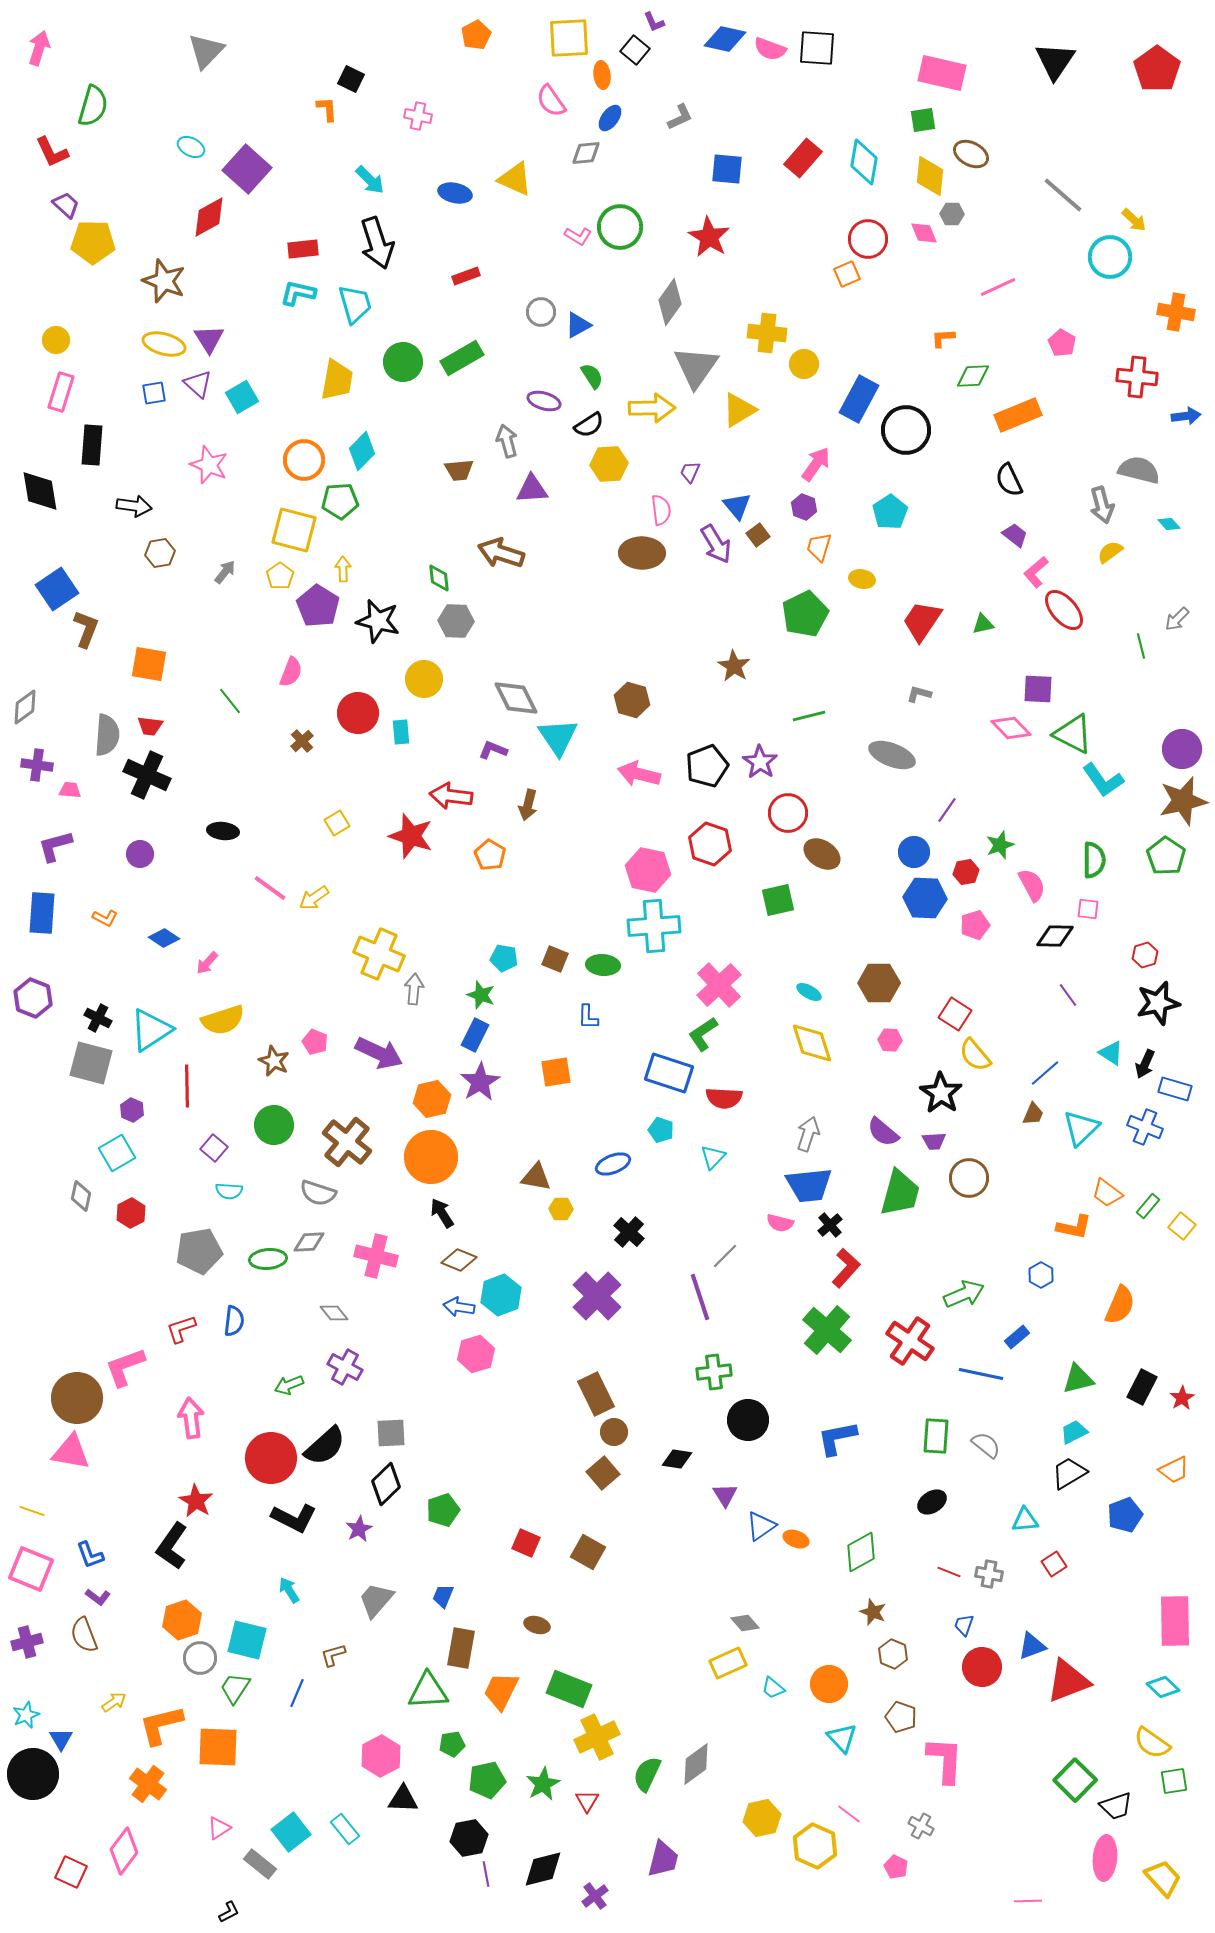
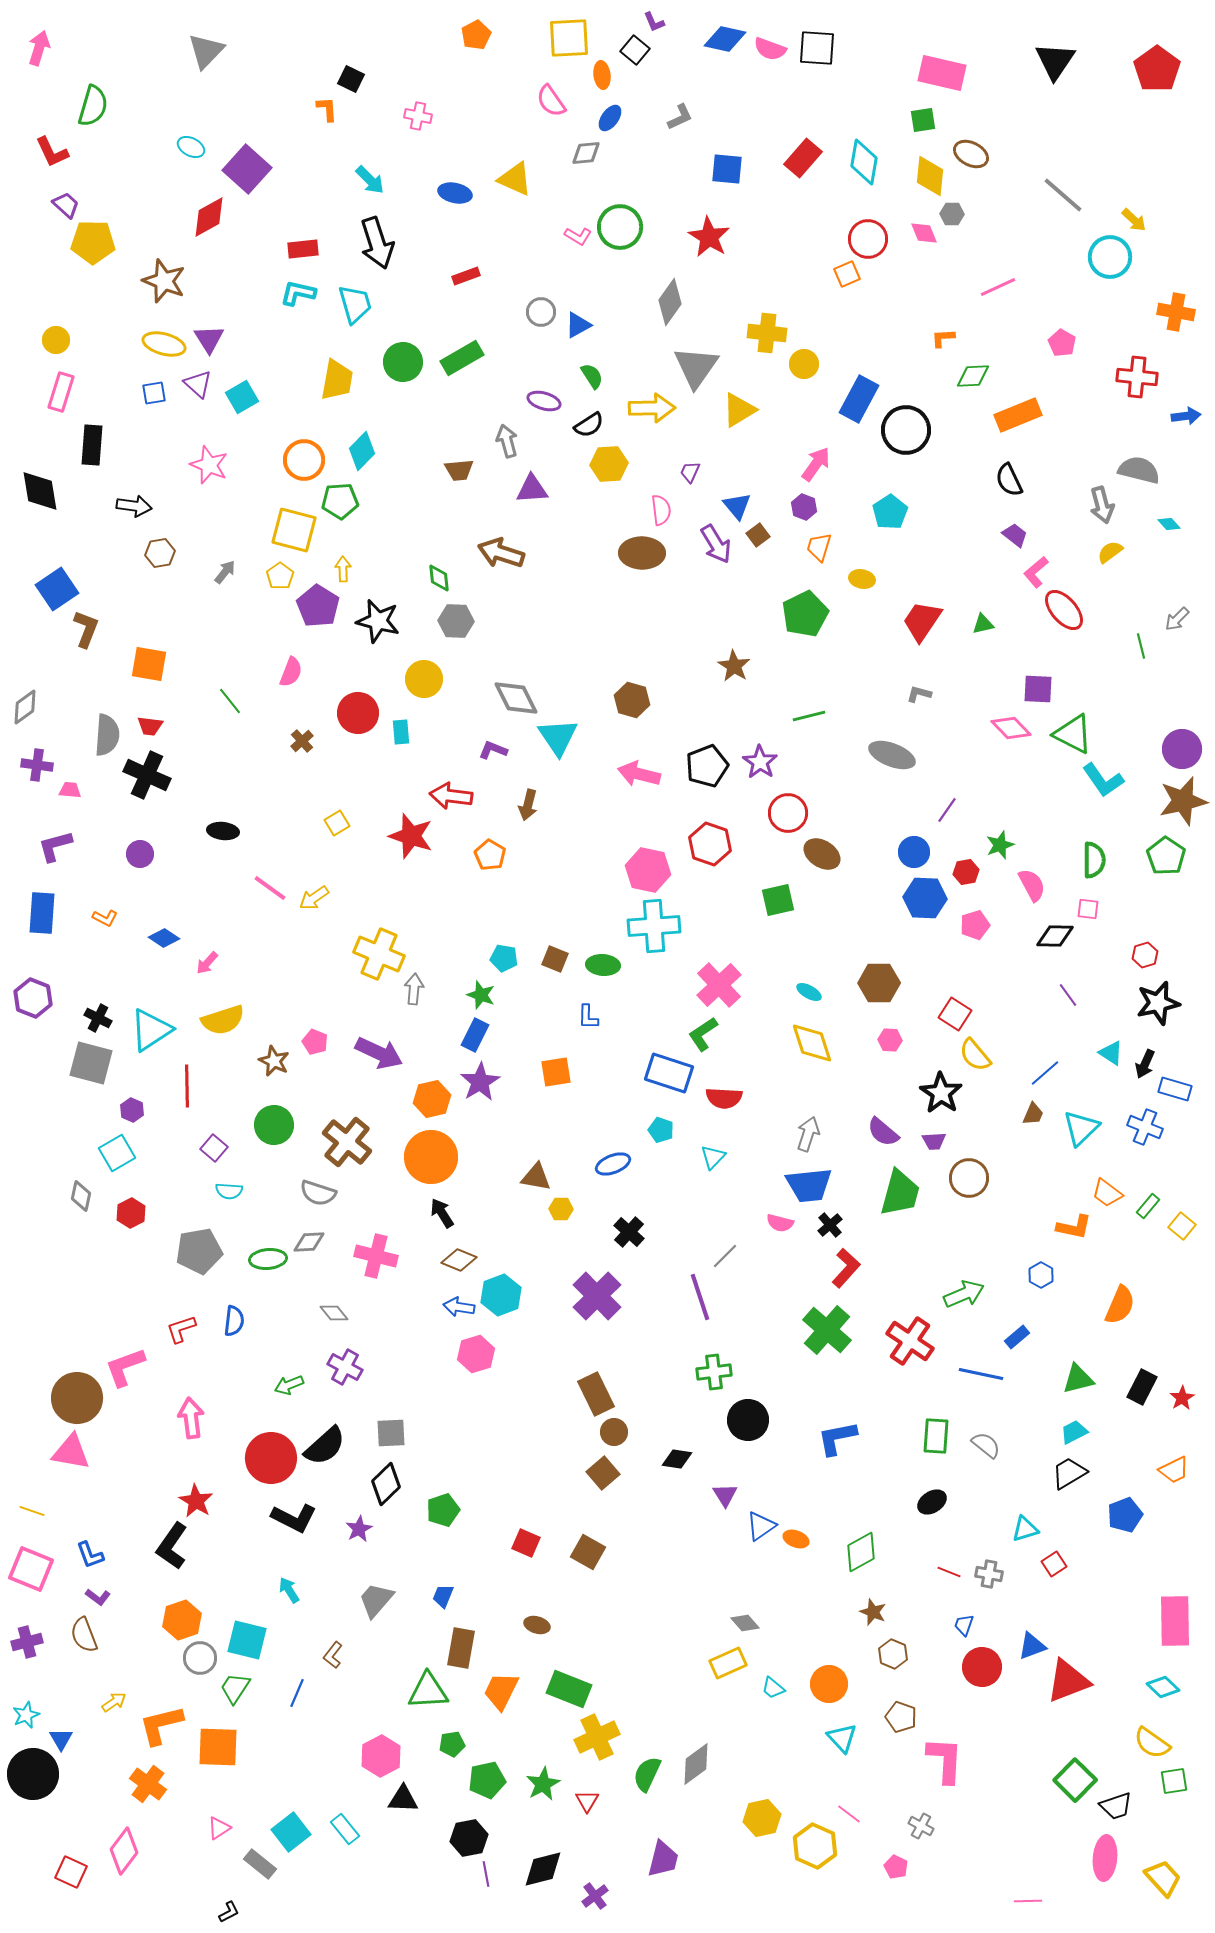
cyan triangle at (1025, 1520): moved 9 px down; rotated 12 degrees counterclockwise
brown L-shape at (333, 1655): rotated 36 degrees counterclockwise
